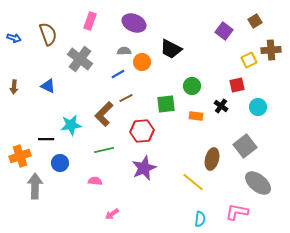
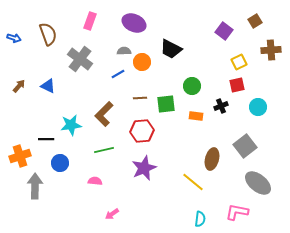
yellow square: moved 10 px left, 2 px down
brown arrow: moved 5 px right, 1 px up; rotated 144 degrees counterclockwise
brown line: moved 14 px right; rotated 24 degrees clockwise
black cross: rotated 32 degrees clockwise
